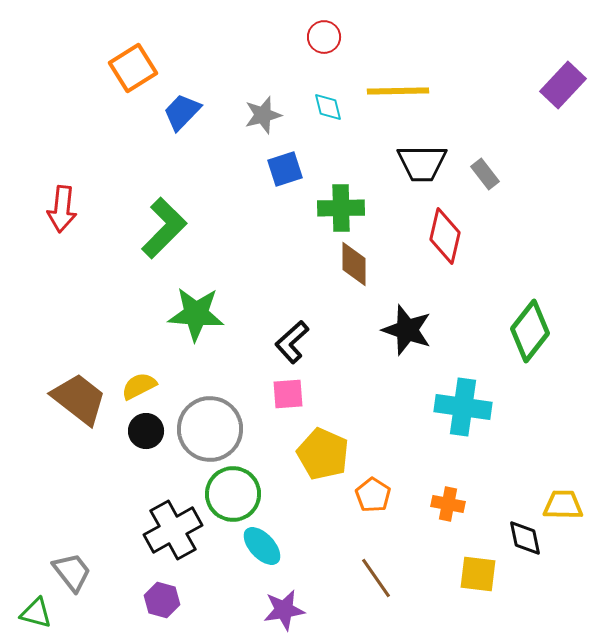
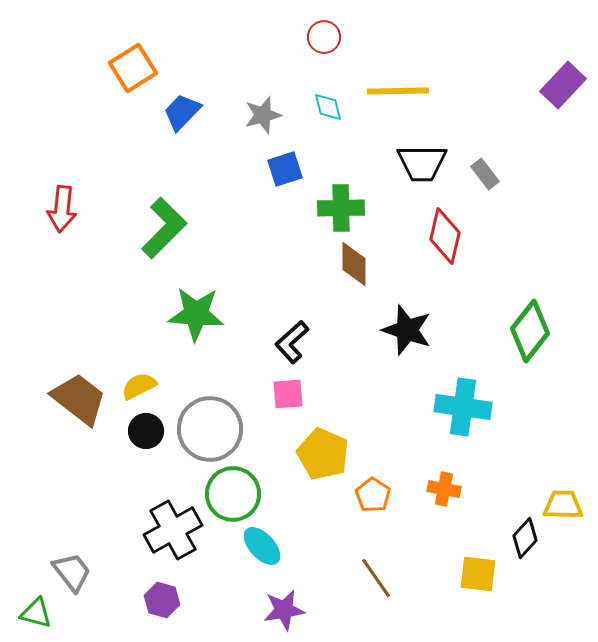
orange cross: moved 4 px left, 15 px up
black diamond: rotated 54 degrees clockwise
